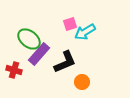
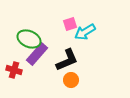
green ellipse: rotated 15 degrees counterclockwise
purple rectangle: moved 2 px left
black L-shape: moved 2 px right, 2 px up
orange circle: moved 11 px left, 2 px up
